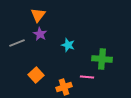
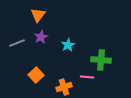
purple star: moved 1 px right, 3 px down; rotated 16 degrees clockwise
cyan star: rotated 24 degrees clockwise
green cross: moved 1 px left, 1 px down
